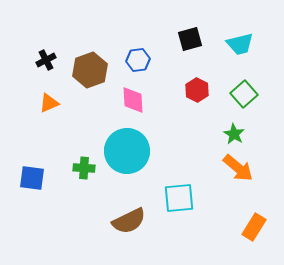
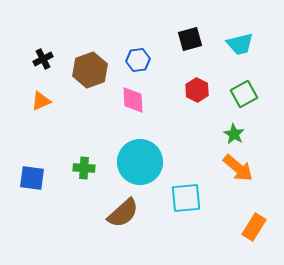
black cross: moved 3 px left, 1 px up
green square: rotated 12 degrees clockwise
orange triangle: moved 8 px left, 2 px up
cyan circle: moved 13 px right, 11 px down
cyan square: moved 7 px right
brown semicircle: moved 6 px left, 8 px up; rotated 16 degrees counterclockwise
